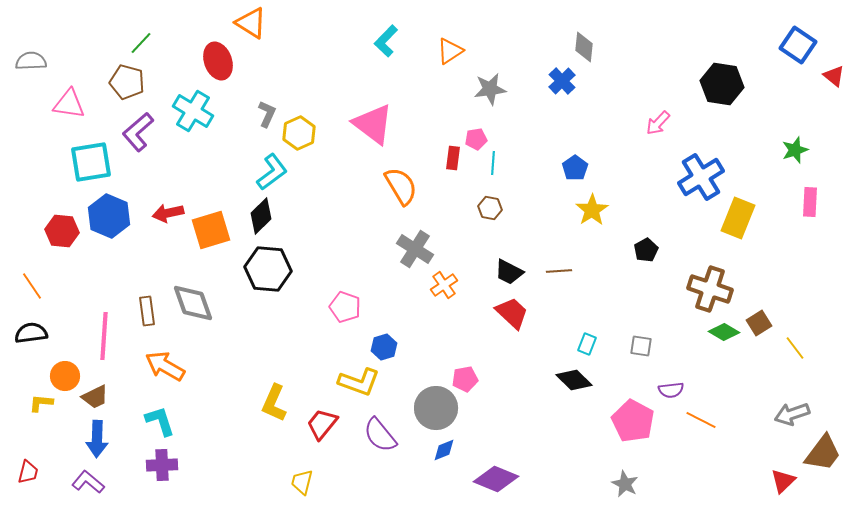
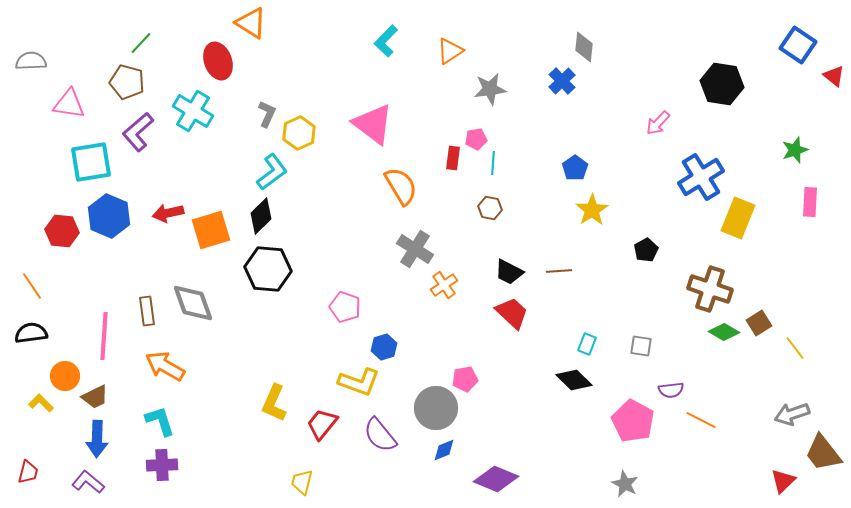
yellow L-shape at (41, 403): rotated 40 degrees clockwise
brown trapezoid at (823, 453): rotated 105 degrees clockwise
